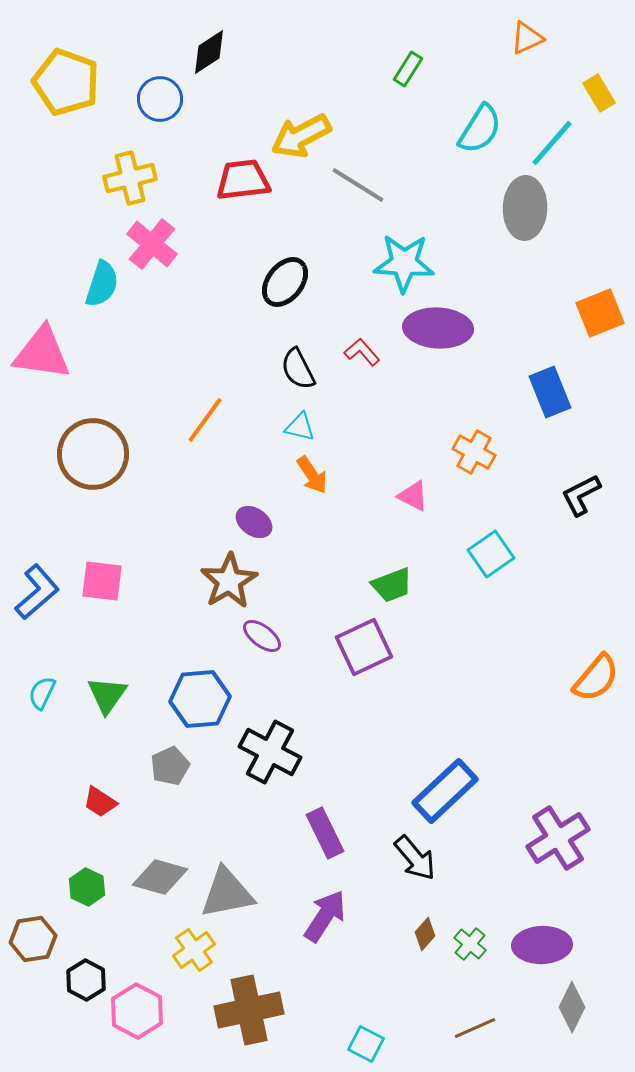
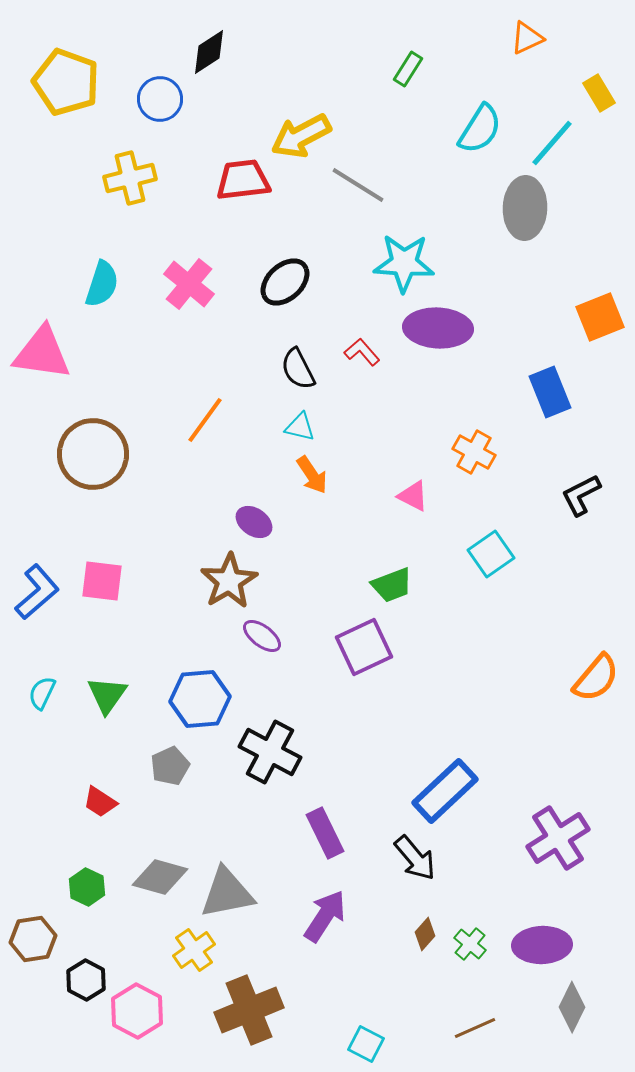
pink cross at (152, 244): moved 37 px right, 40 px down
black ellipse at (285, 282): rotated 9 degrees clockwise
orange square at (600, 313): moved 4 px down
brown cross at (249, 1010): rotated 10 degrees counterclockwise
